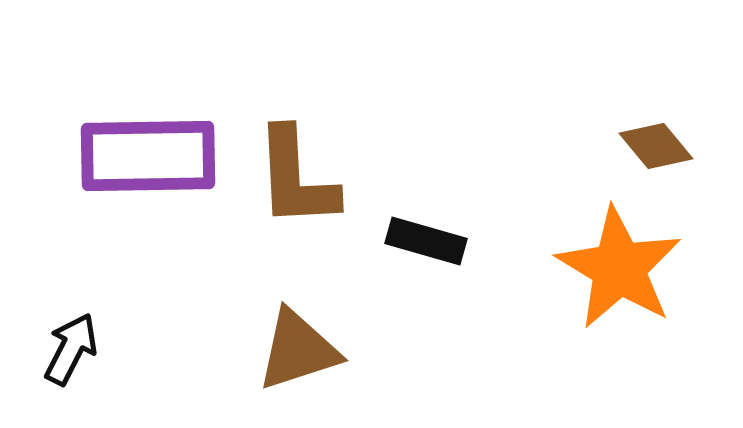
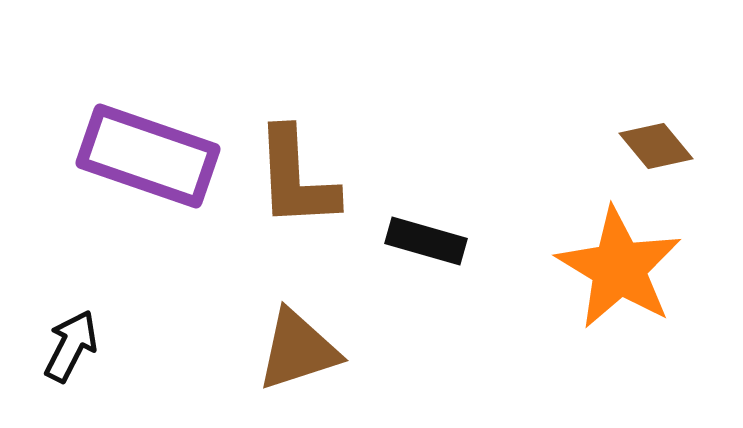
purple rectangle: rotated 20 degrees clockwise
black arrow: moved 3 px up
